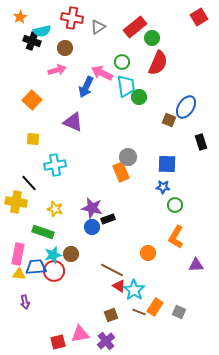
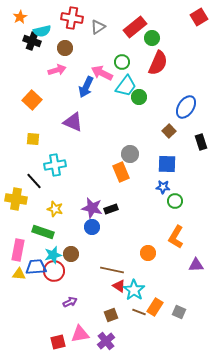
cyan trapezoid at (126, 86): rotated 45 degrees clockwise
brown square at (169, 120): moved 11 px down; rotated 24 degrees clockwise
gray circle at (128, 157): moved 2 px right, 3 px up
black line at (29, 183): moved 5 px right, 2 px up
yellow cross at (16, 202): moved 3 px up
green circle at (175, 205): moved 4 px up
black rectangle at (108, 219): moved 3 px right, 10 px up
pink rectangle at (18, 254): moved 4 px up
brown line at (112, 270): rotated 15 degrees counterclockwise
purple arrow at (25, 302): moved 45 px right; rotated 104 degrees counterclockwise
